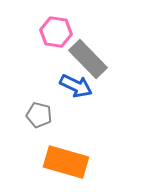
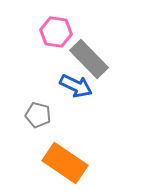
gray rectangle: moved 1 px right
gray pentagon: moved 1 px left
orange rectangle: moved 1 px left, 1 px down; rotated 18 degrees clockwise
